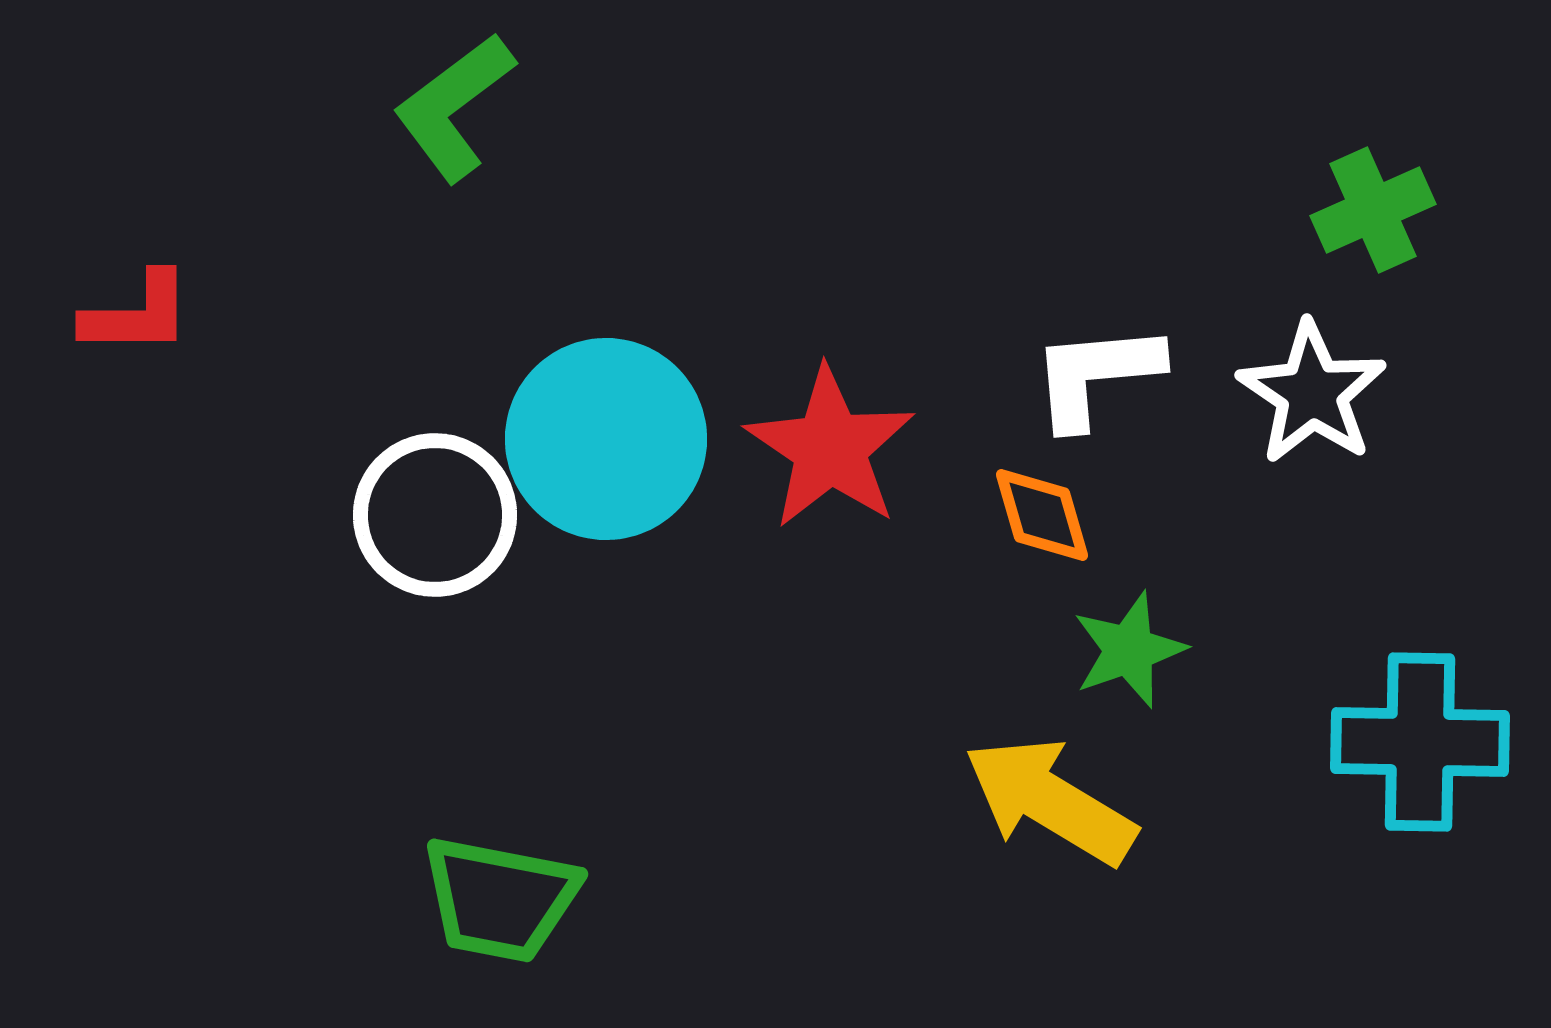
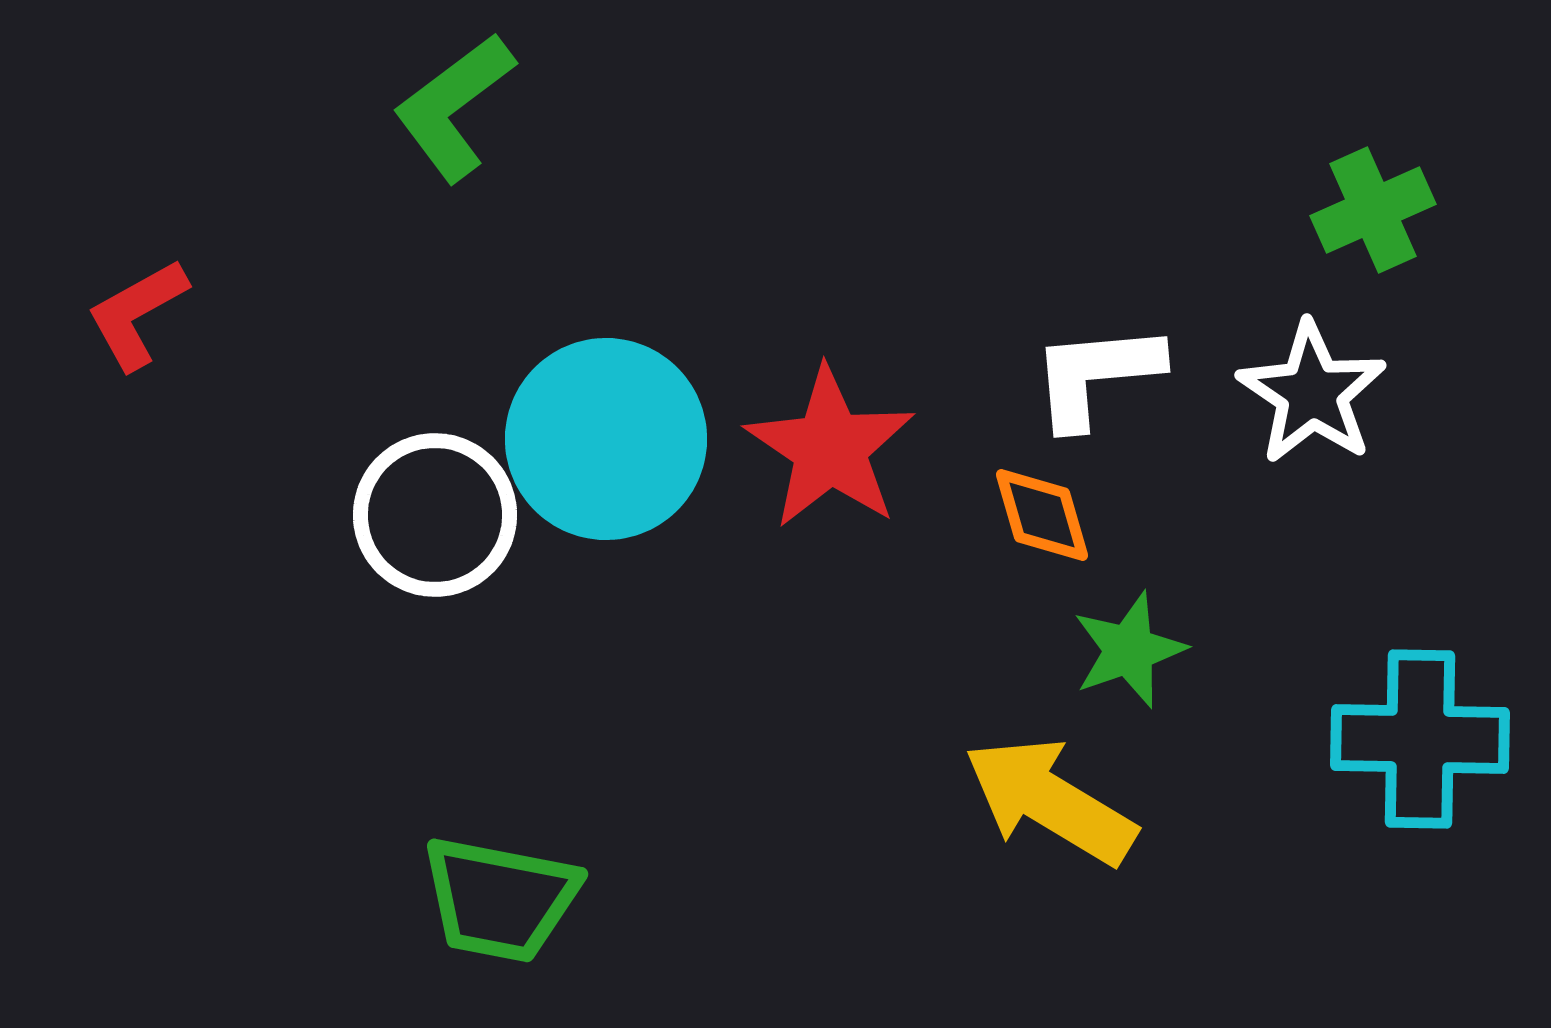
red L-shape: rotated 151 degrees clockwise
cyan cross: moved 3 px up
